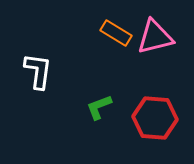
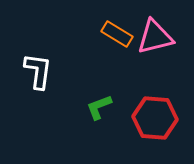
orange rectangle: moved 1 px right, 1 px down
